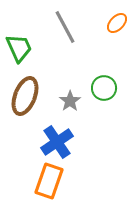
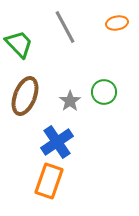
orange ellipse: rotated 35 degrees clockwise
green trapezoid: moved 4 px up; rotated 20 degrees counterclockwise
green circle: moved 4 px down
